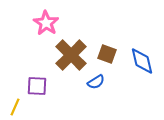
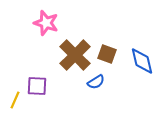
pink star: rotated 15 degrees counterclockwise
brown cross: moved 4 px right
yellow line: moved 7 px up
